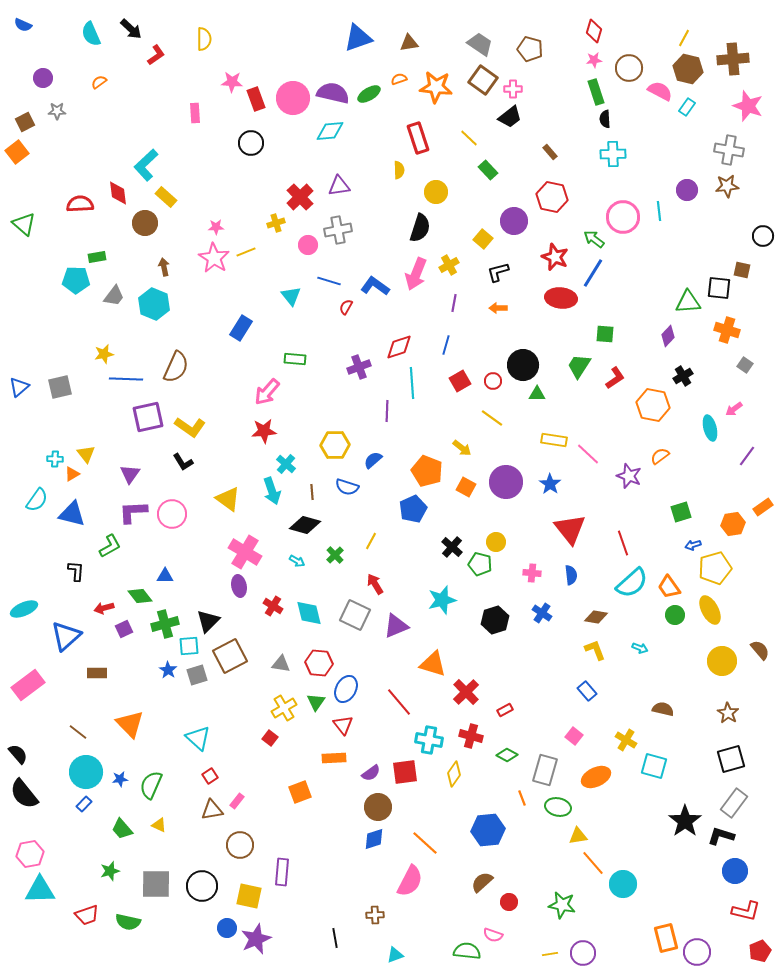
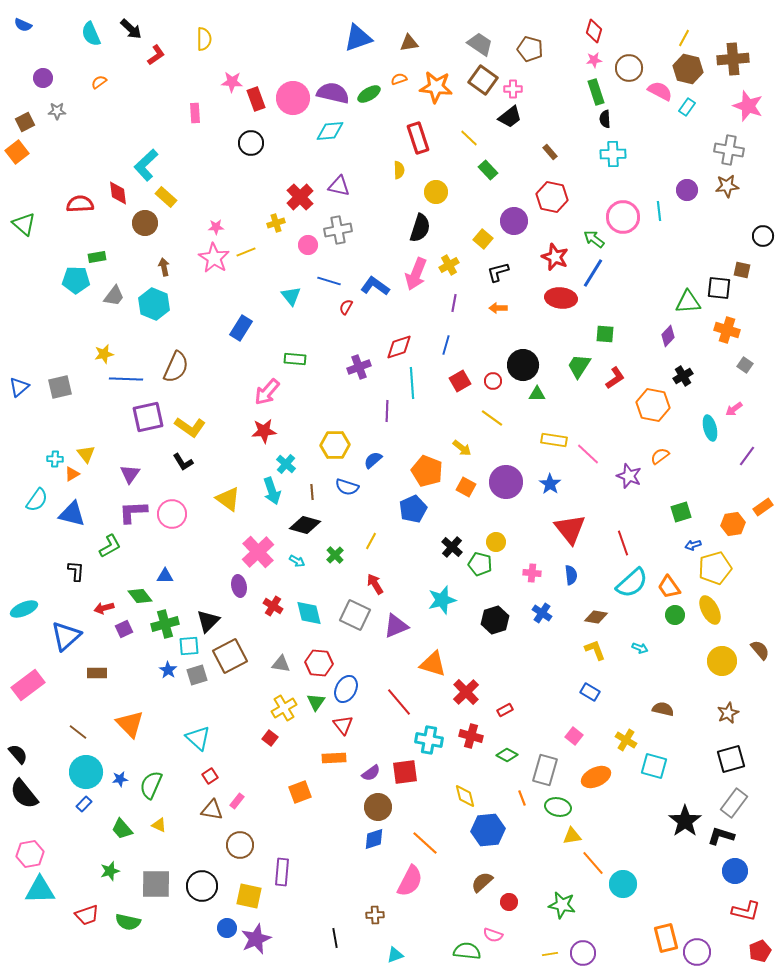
purple triangle at (339, 186): rotated 20 degrees clockwise
pink cross at (245, 552): moved 13 px right; rotated 16 degrees clockwise
blue rectangle at (587, 691): moved 3 px right, 1 px down; rotated 18 degrees counterclockwise
brown star at (728, 713): rotated 15 degrees clockwise
yellow diamond at (454, 774): moved 11 px right, 22 px down; rotated 50 degrees counterclockwise
brown triangle at (212, 810): rotated 20 degrees clockwise
yellow triangle at (578, 836): moved 6 px left
